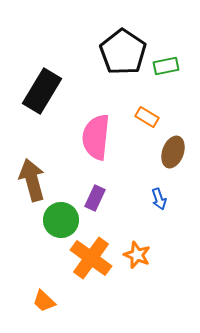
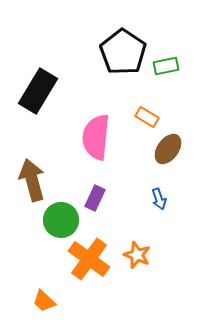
black rectangle: moved 4 px left
brown ellipse: moved 5 px left, 3 px up; rotated 16 degrees clockwise
orange cross: moved 2 px left, 1 px down
